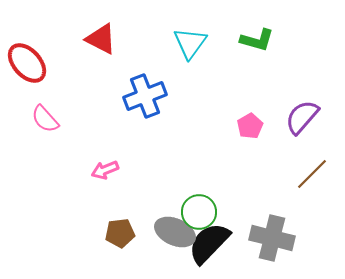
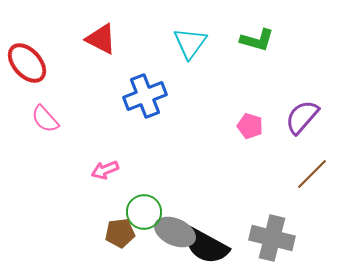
pink pentagon: rotated 25 degrees counterclockwise
green circle: moved 55 px left
black semicircle: moved 3 px left, 3 px down; rotated 105 degrees counterclockwise
